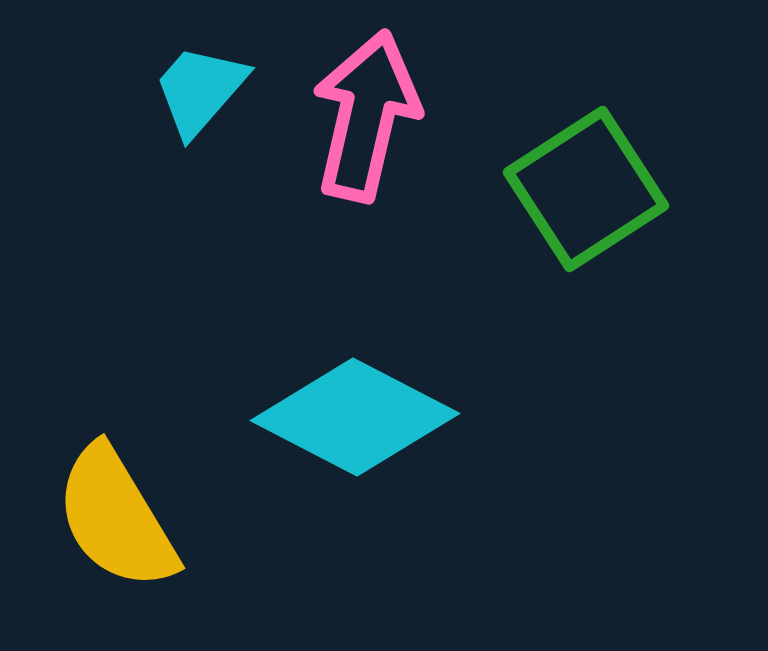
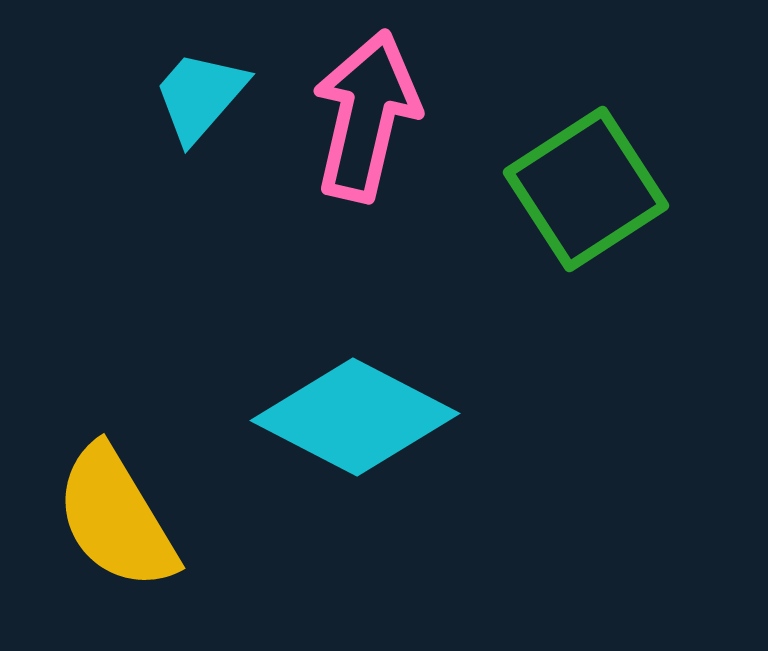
cyan trapezoid: moved 6 px down
